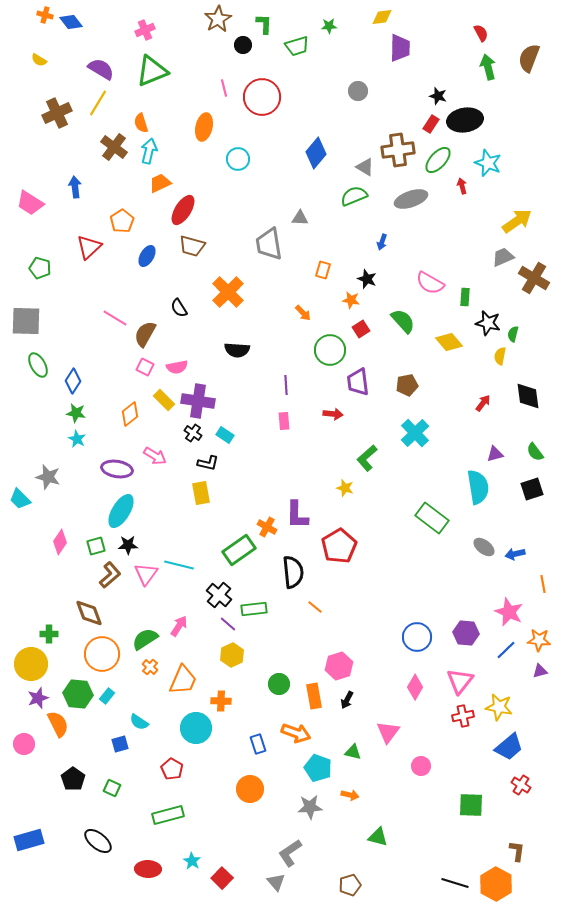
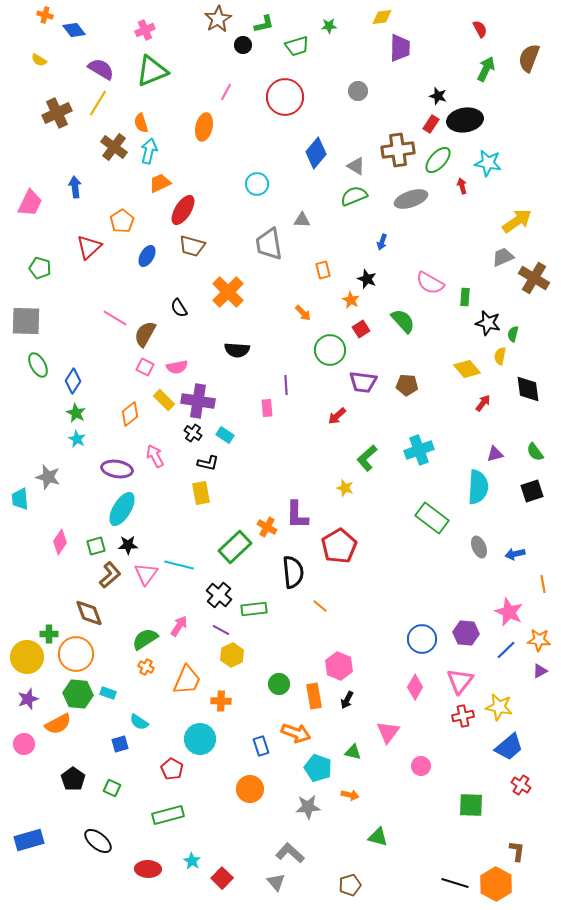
blue diamond at (71, 22): moved 3 px right, 8 px down
green L-shape at (264, 24): rotated 75 degrees clockwise
red semicircle at (481, 33): moved 1 px left, 4 px up
green arrow at (488, 67): moved 2 px left, 2 px down; rotated 40 degrees clockwise
pink line at (224, 88): moved 2 px right, 4 px down; rotated 42 degrees clockwise
red circle at (262, 97): moved 23 px right
cyan circle at (238, 159): moved 19 px right, 25 px down
cyan star at (488, 163): rotated 12 degrees counterclockwise
gray triangle at (365, 167): moved 9 px left, 1 px up
pink trapezoid at (30, 203): rotated 96 degrees counterclockwise
gray triangle at (300, 218): moved 2 px right, 2 px down
orange rectangle at (323, 270): rotated 30 degrees counterclockwise
orange star at (351, 300): rotated 18 degrees clockwise
yellow diamond at (449, 342): moved 18 px right, 27 px down
purple trapezoid at (358, 382): moved 5 px right; rotated 76 degrees counterclockwise
brown pentagon at (407, 385): rotated 15 degrees clockwise
black diamond at (528, 396): moved 7 px up
green star at (76, 413): rotated 18 degrees clockwise
red arrow at (333, 414): moved 4 px right, 2 px down; rotated 132 degrees clockwise
pink rectangle at (284, 421): moved 17 px left, 13 px up
cyan cross at (415, 433): moved 4 px right, 17 px down; rotated 24 degrees clockwise
pink arrow at (155, 456): rotated 150 degrees counterclockwise
cyan semicircle at (478, 487): rotated 12 degrees clockwise
black square at (532, 489): moved 2 px down
cyan trapezoid at (20, 499): rotated 40 degrees clockwise
cyan ellipse at (121, 511): moved 1 px right, 2 px up
gray ellipse at (484, 547): moved 5 px left; rotated 30 degrees clockwise
green rectangle at (239, 550): moved 4 px left, 3 px up; rotated 8 degrees counterclockwise
orange line at (315, 607): moved 5 px right, 1 px up
purple line at (228, 624): moved 7 px left, 6 px down; rotated 12 degrees counterclockwise
blue circle at (417, 637): moved 5 px right, 2 px down
orange circle at (102, 654): moved 26 px left
yellow circle at (31, 664): moved 4 px left, 7 px up
pink hexagon at (339, 666): rotated 20 degrees counterclockwise
orange cross at (150, 667): moved 4 px left; rotated 14 degrees counterclockwise
purple triangle at (540, 671): rotated 14 degrees counterclockwise
orange trapezoid at (183, 680): moved 4 px right
cyan rectangle at (107, 696): moved 1 px right, 3 px up; rotated 70 degrees clockwise
purple star at (38, 698): moved 10 px left, 1 px down
orange semicircle at (58, 724): rotated 88 degrees clockwise
cyan circle at (196, 728): moved 4 px right, 11 px down
blue rectangle at (258, 744): moved 3 px right, 2 px down
gray star at (310, 807): moved 2 px left
gray L-shape at (290, 853): rotated 76 degrees clockwise
